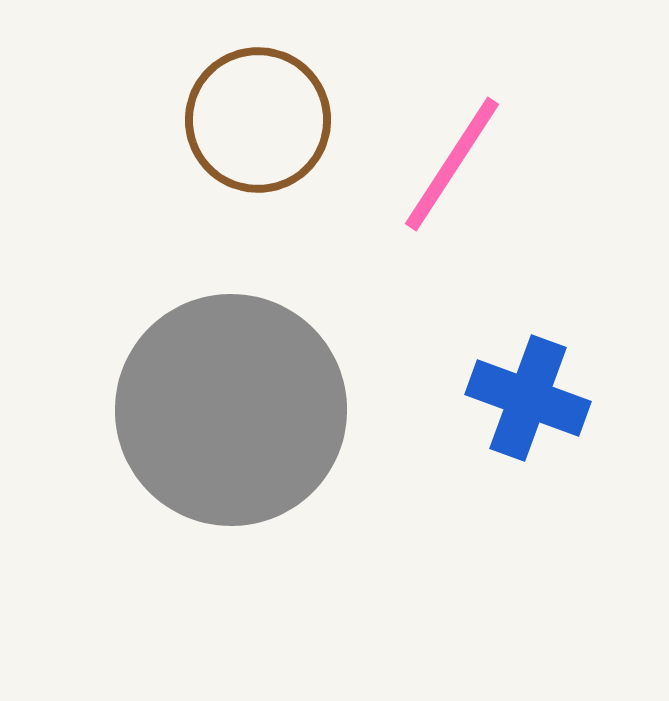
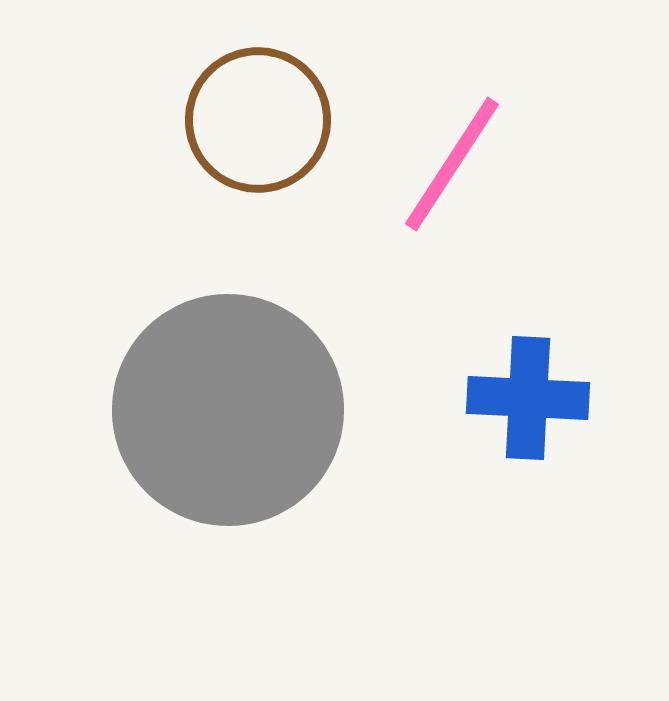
blue cross: rotated 17 degrees counterclockwise
gray circle: moved 3 px left
